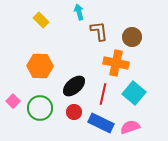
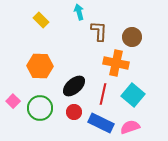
brown L-shape: rotated 10 degrees clockwise
cyan square: moved 1 px left, 2 px down
